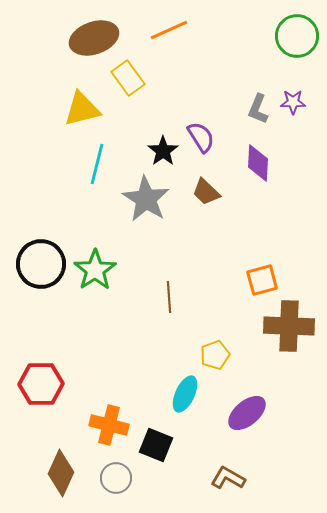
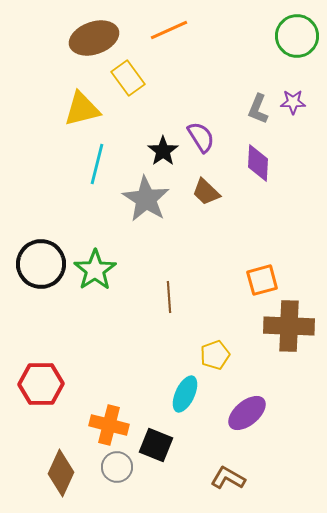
gray circle: moved 1 px right, 11 px up
